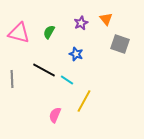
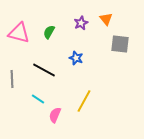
gray square: rotated 12 degrees counterclockwise
blue star: moved 4 px down
cyan line: moved 29 px left, 19 px down
